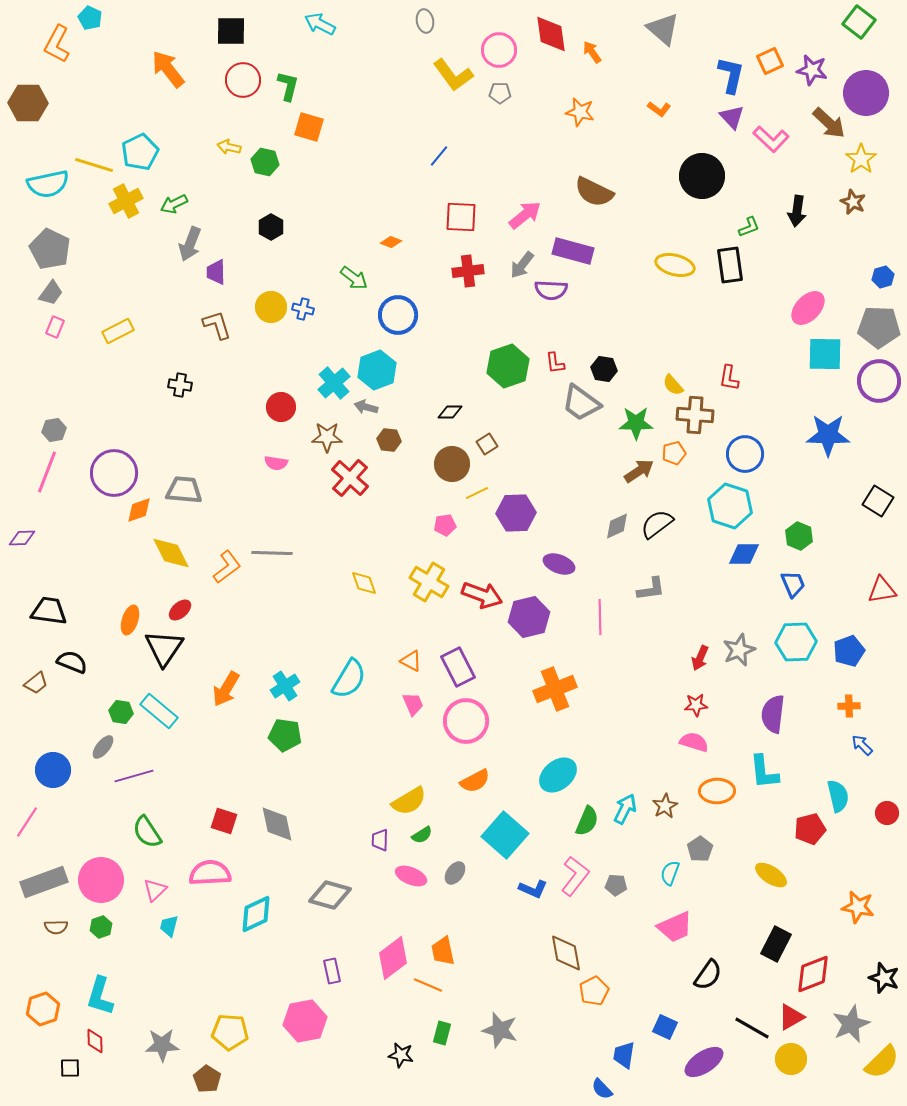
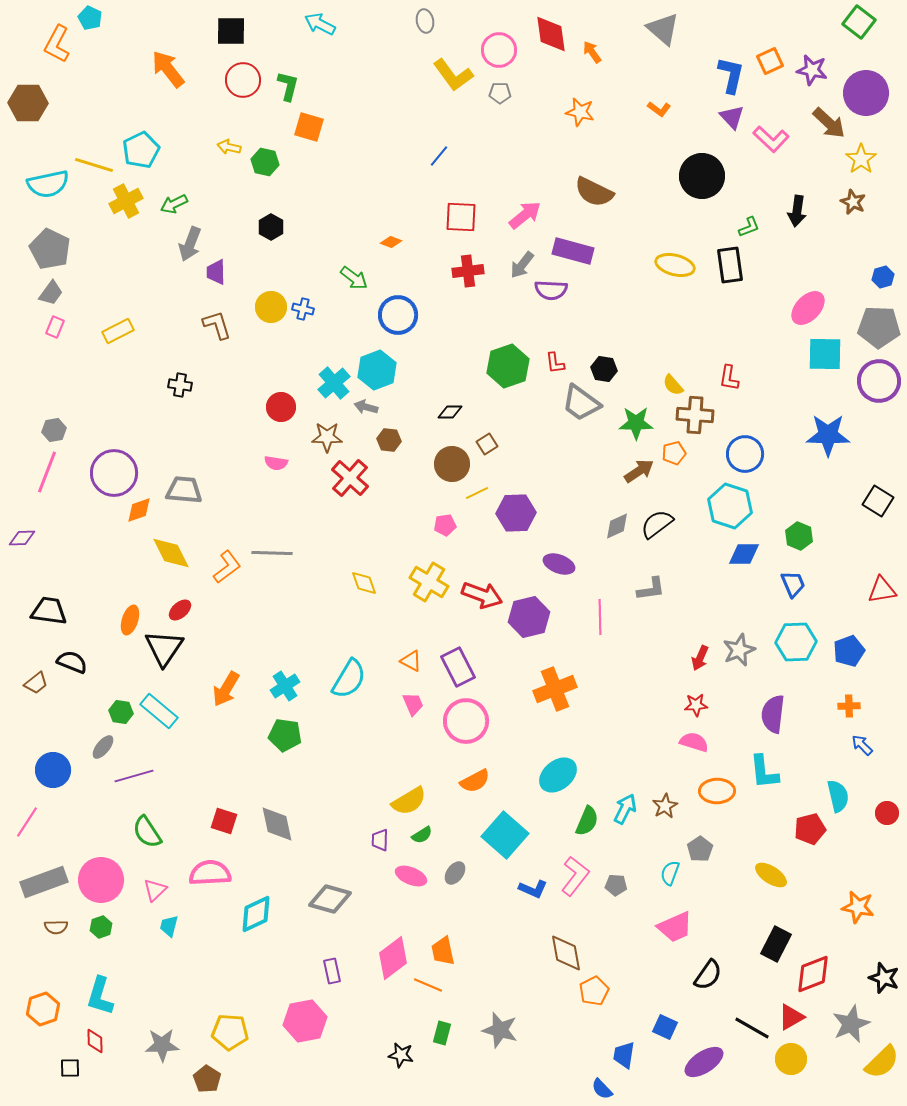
cyan pentagon at (140, 152): moved 1 px right, 2 px up
gray diamond at (330, 895): moved 4 px down
